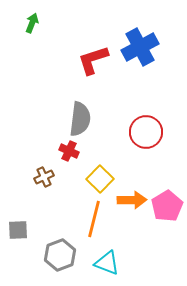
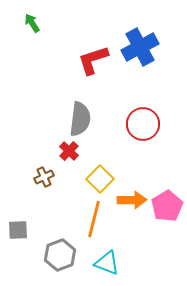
green arrow: rotated 54 degrees counterclockwise
red circle: moved 3 px left, 8 px up
red cross: rotated 18 degrees clockwise
